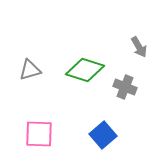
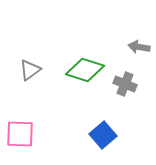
gray arrow: rotated 130 degrees clockwise
gray triangle: rotated 20 degrees counterclockwise
gray cross: moved 3 px up
pink square: moved 19 px left
